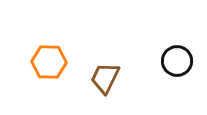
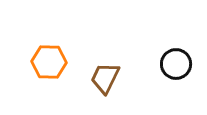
black circle: moved 1 px left, 3 px down
